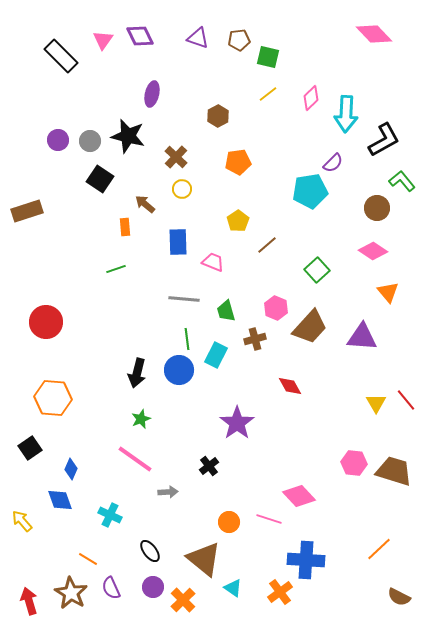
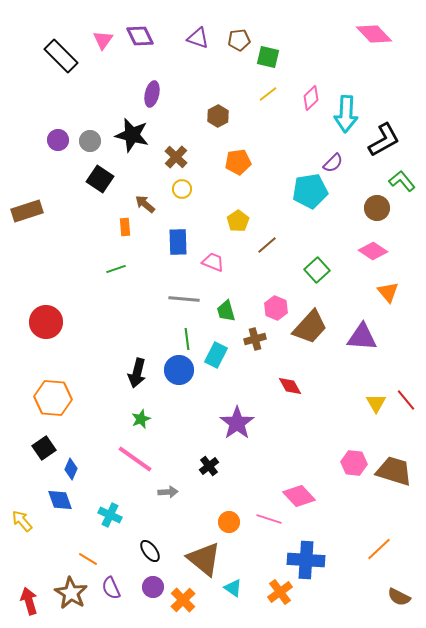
black star at (128, 136): moved 4 px right, 1 px up
black square at (30, 448): moved 14 px right
